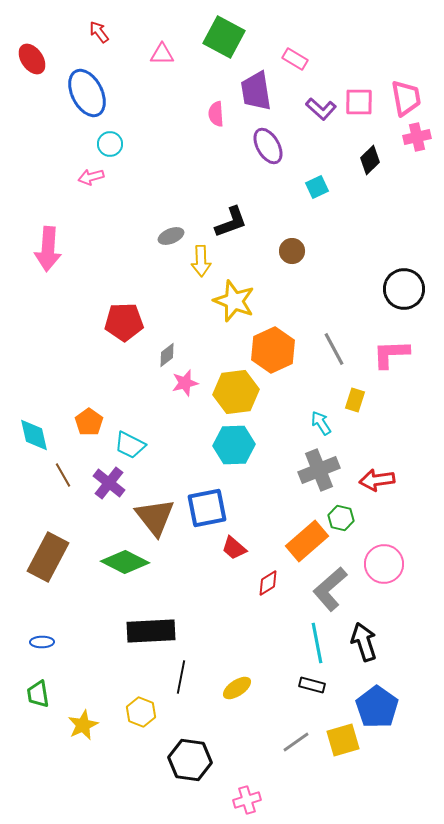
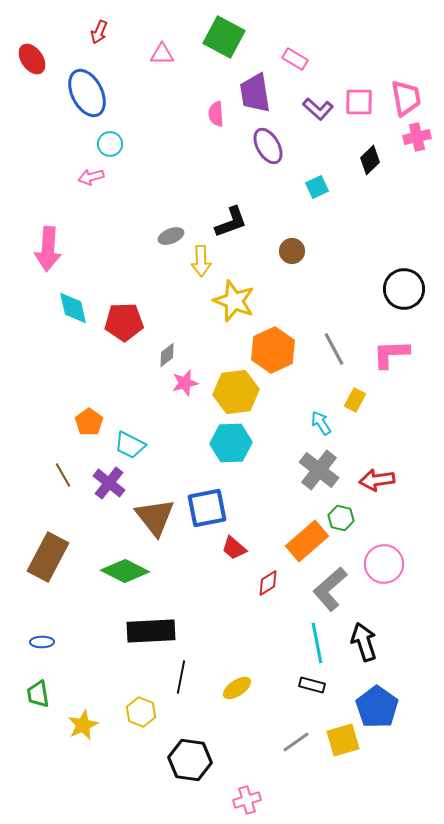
red arrow at (99, 32): rotated 120 degrees counterclockwise
purple trapezoid at (256, 91): moved 1 px left, 2 px down
purple L-shape at (321, 109): moved 3 px left
yellow rectangle at (355, 400): rotated 10 degrees clockwise
cyan diamond at (34, 435): moved 39 px right, 127 px up
cyan hexagon at (234, 445): moved 3 px left, 2 px up
gray cross at (319, 470): rotated 30 degrees counterclockwise
green diamond at (125, 562): moved 9 px down
